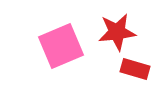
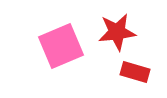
red rectangle: moved 3 px down
